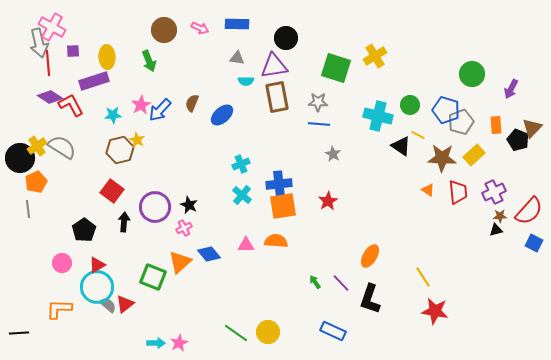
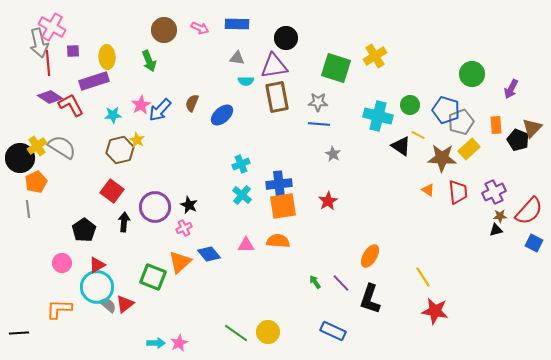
yellow rectangle at (474, 155): moved 5 px left, 6 px up
orange semicircle at (276, 241): moved 2 px right
